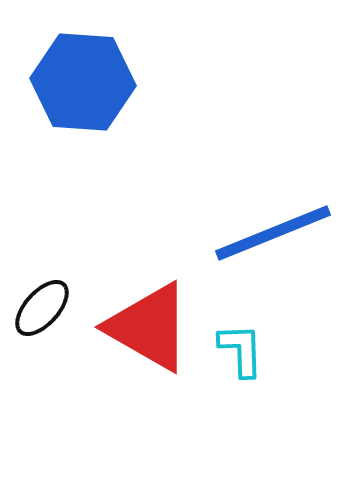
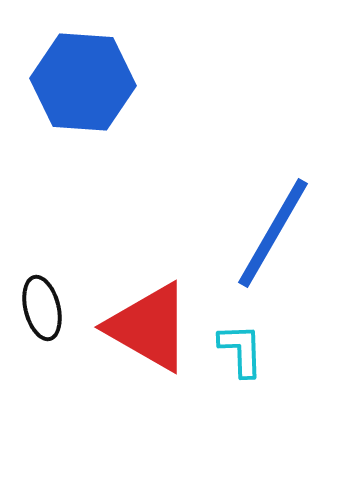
blue line: rotated 38 degrees counterclockwise
black ellipse: rotated 56 degrees counterclockwise
